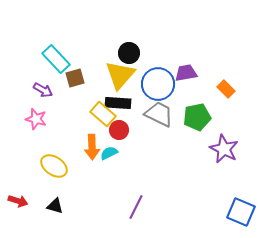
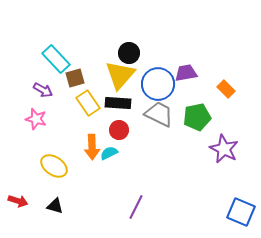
yellow rectangle: moved 15 px left, 11 px up; rotated 15 degrees clockwise
